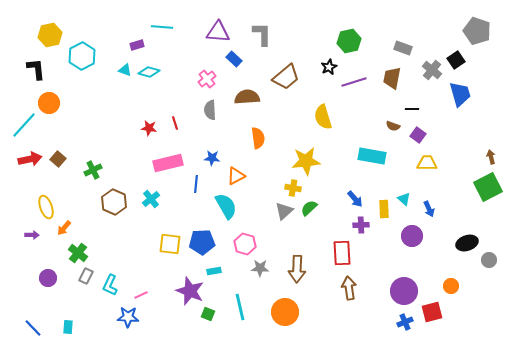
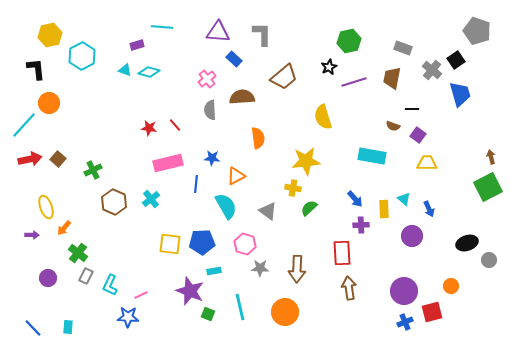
brown trapezoid at (286, 77): moved 2 px left
brown semicircle at (247, 97): moved 5 px left
red line at (175, 123): moved 2 px down; rotated 24 degrees counterclockwise
gray triangle at (284, 211): moved 16 px left; rotated 42 degrees counterclockwise
